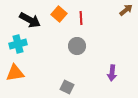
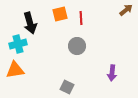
orange square: moved 1 px right; rotated 35 degrees clockwise
black arrow: moved 3 px down; rotated 45 degrees clockwise
orange triangle: moved 3 px up
